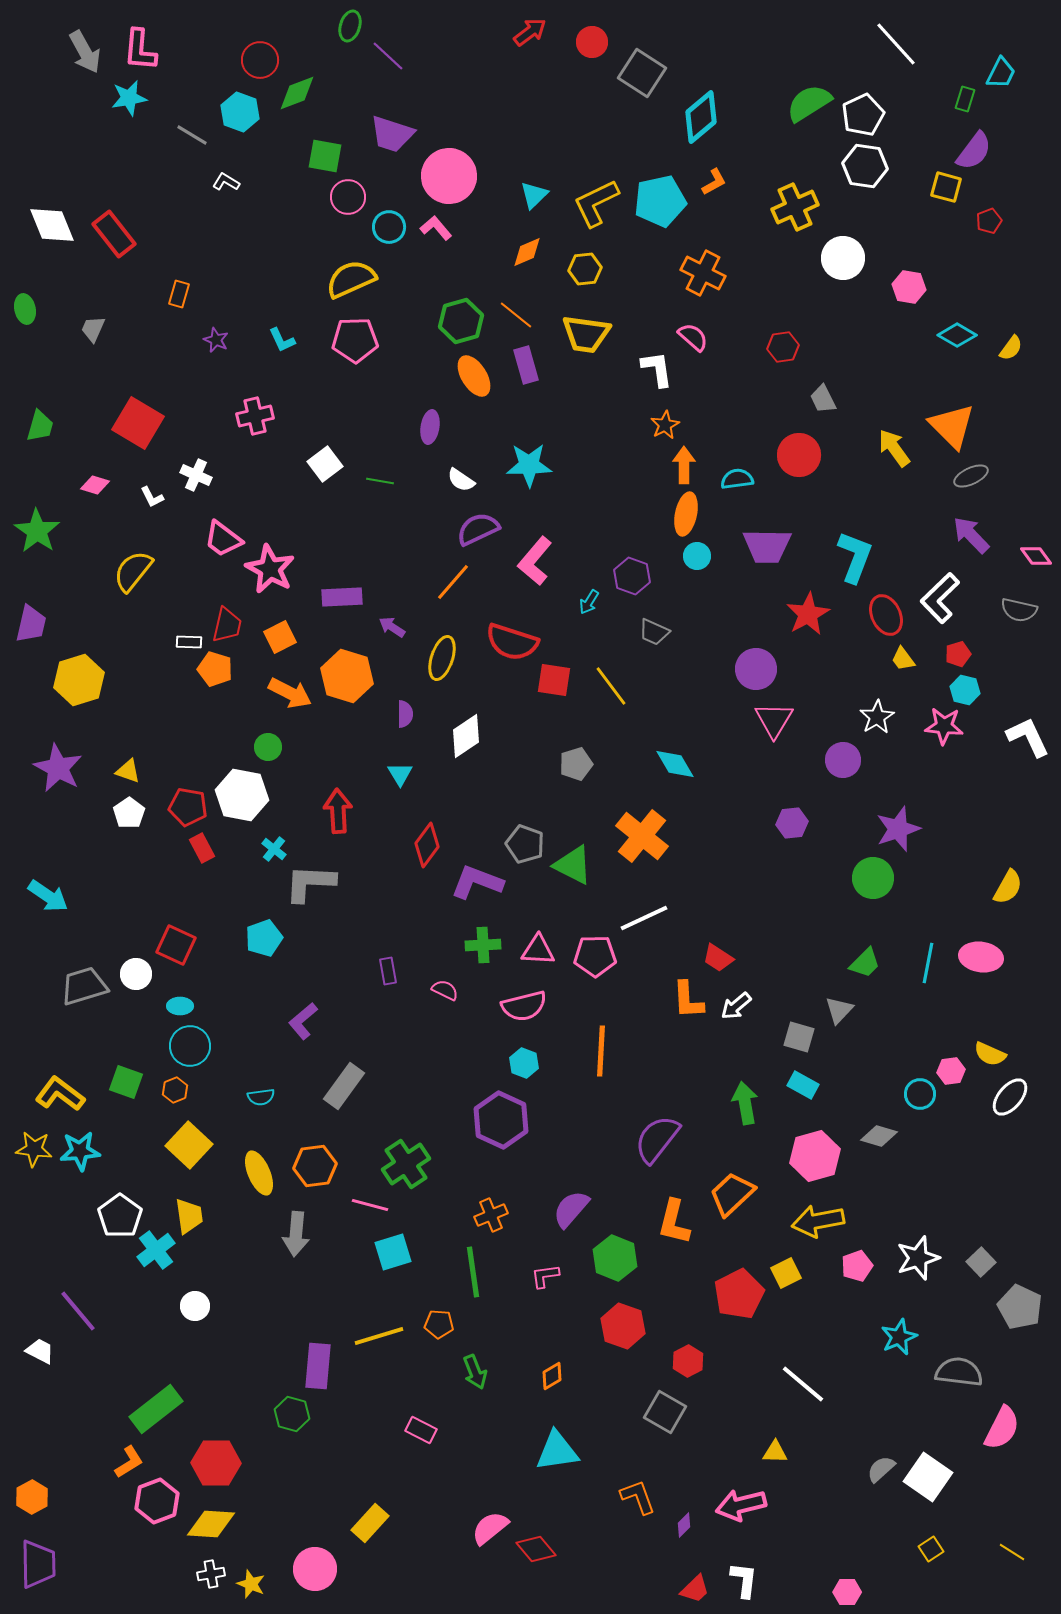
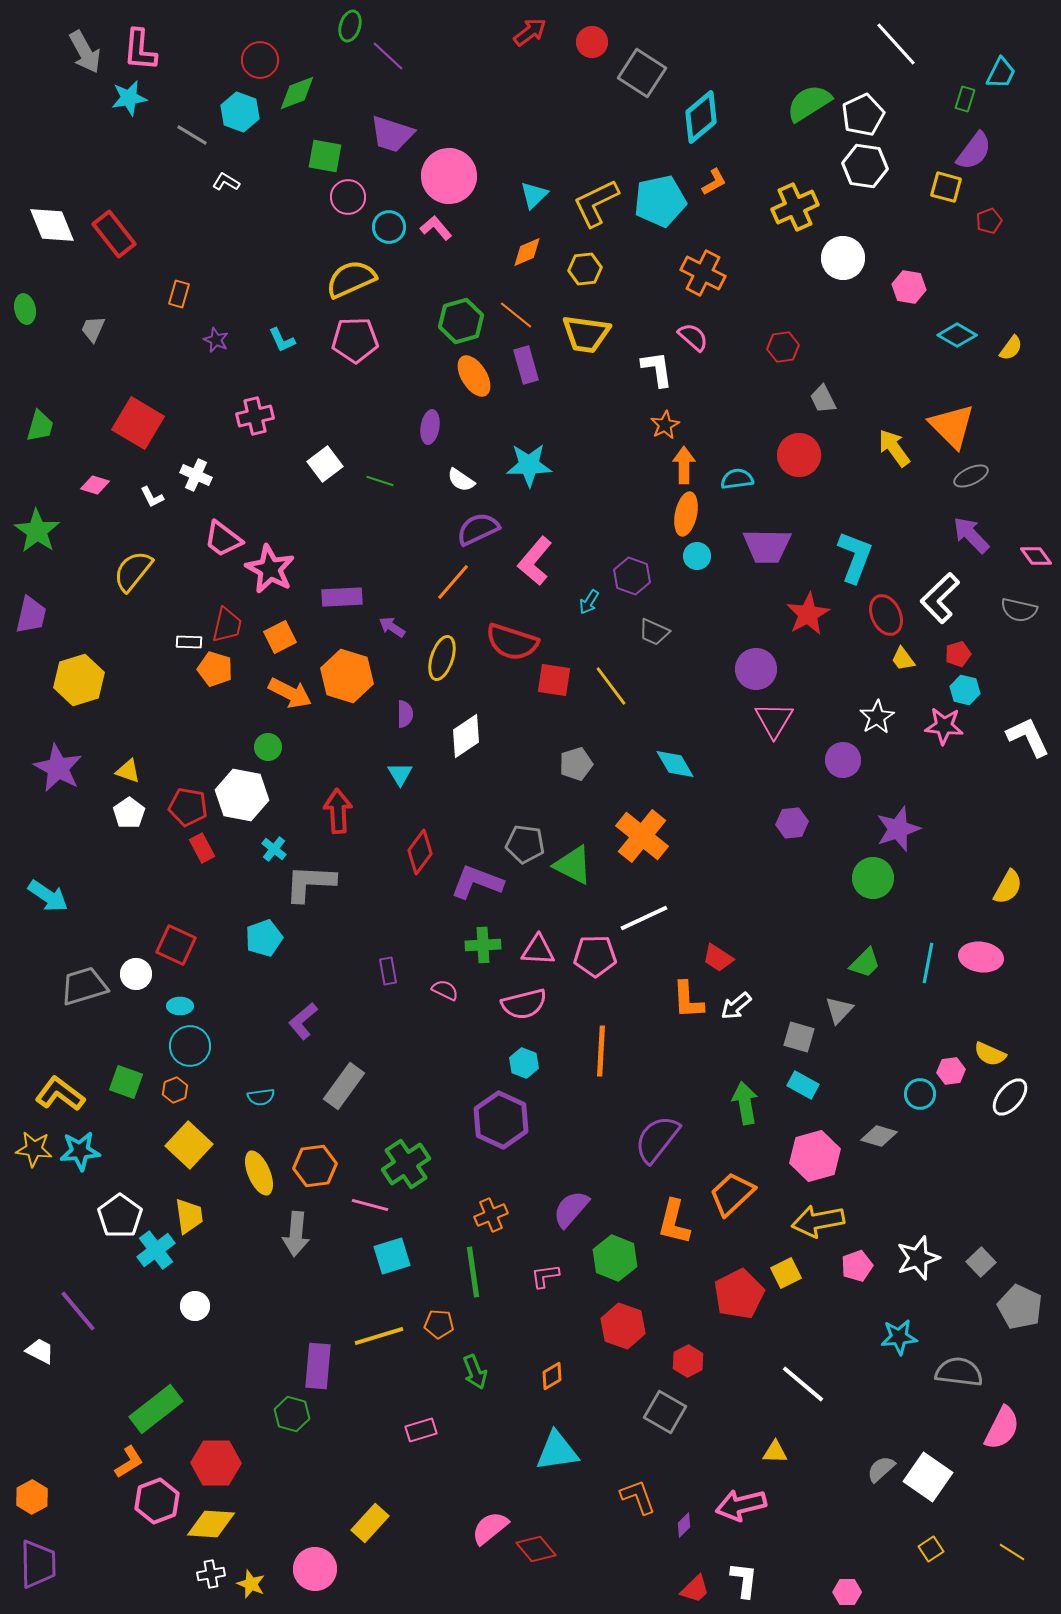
green line at (380, 481): rotated 8 degrees clockwise
purple trapezoid at (31, 624): moved 9 px up
gray pentagon at (525, 844): rotated 12 degrees counterclockwise
red diamond at (427, 845): moved 7 px left, 7 px down
pink semicircle at (524, 1006): moved 2 px up
cyan square at (393, 1252): moved 1 px left, 4 px down
cyan star at (899, 1337): rotated 18 degrees clockwise
pink rectangle at (421, 1430): rotated 44 degrees counterclockwise
